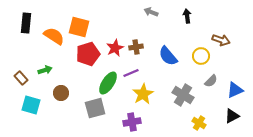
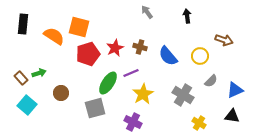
gray arrow: moved 4 px left; rotated 32 degrees clockwise
black rectangle: moved 3 px left, 1 px down
brown arrow: moved 3 px right
brown cross: moved 4 px right; rotated 24 degrees clockwise
yellow circle: moved 1 px left
green arrow: moved 6 px left, 3 px down
cyan square: moved 4 px left; rotated 24 degrees clockwise
black triangle: rotated 35 degrees clockwise
purple cross: moved 1 px right; rotated 36 degrees clockwise
